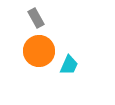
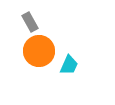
gray rectangle: moved 6 px left, 4 px down
